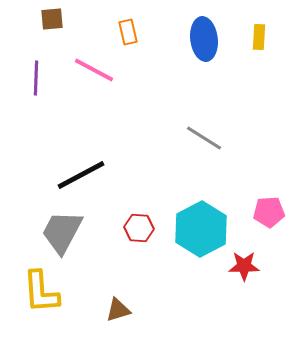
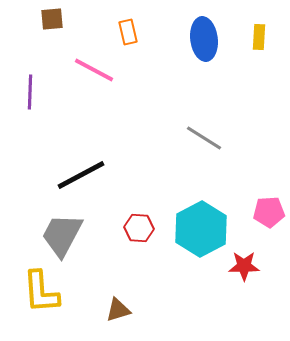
purple line: moved 6 px left, 14 px down
gray trapezoid: moved 3 px down
